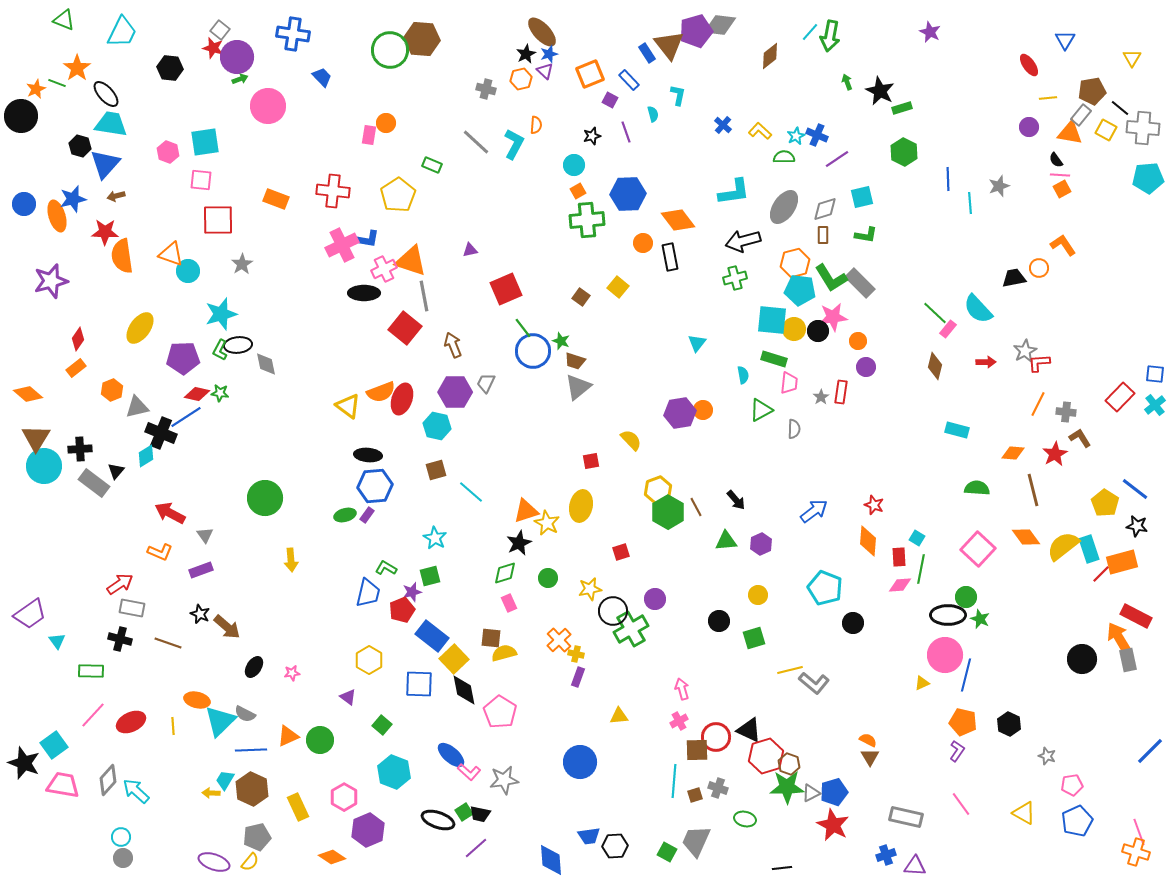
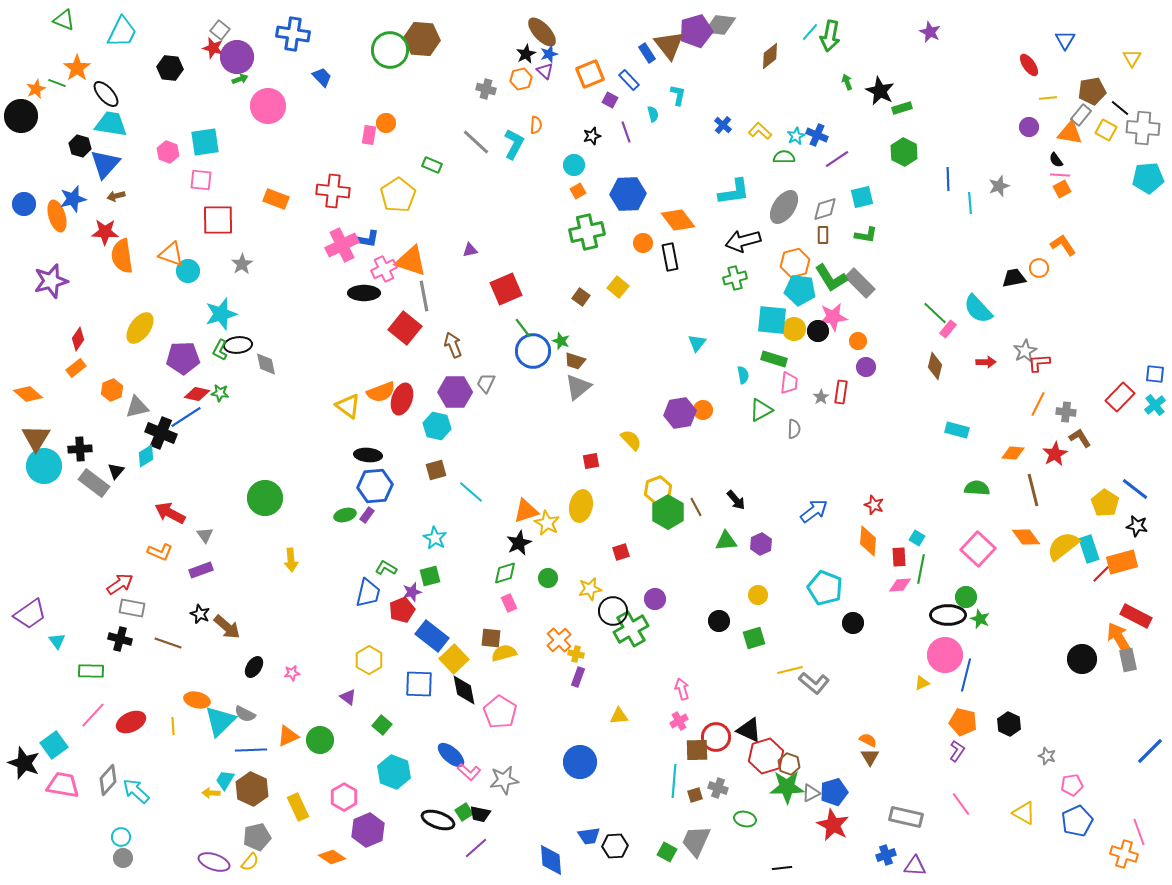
green cross at (587, 220): moved 12 px down; rotated 8 degrees counterclockwise
orange cross at (1136, 852): moved 12 px left, 2 px down
